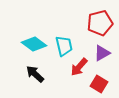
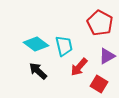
red pentagon: rotated 30 degrees counterclockwise
cyan diamond: moved 2 px right
purple triangle: moved 5 px right, 3 px down
black arrow: moved 3 px right, 3 px up
